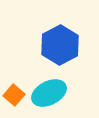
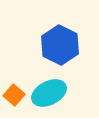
blue hexagon: rotated 6 degrees counterclockwise
